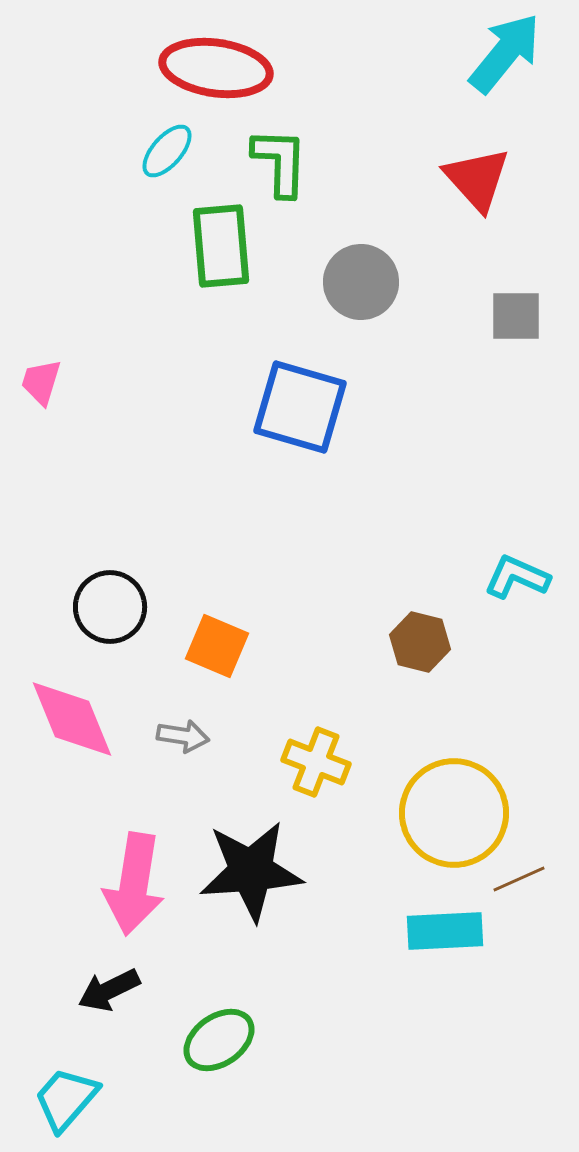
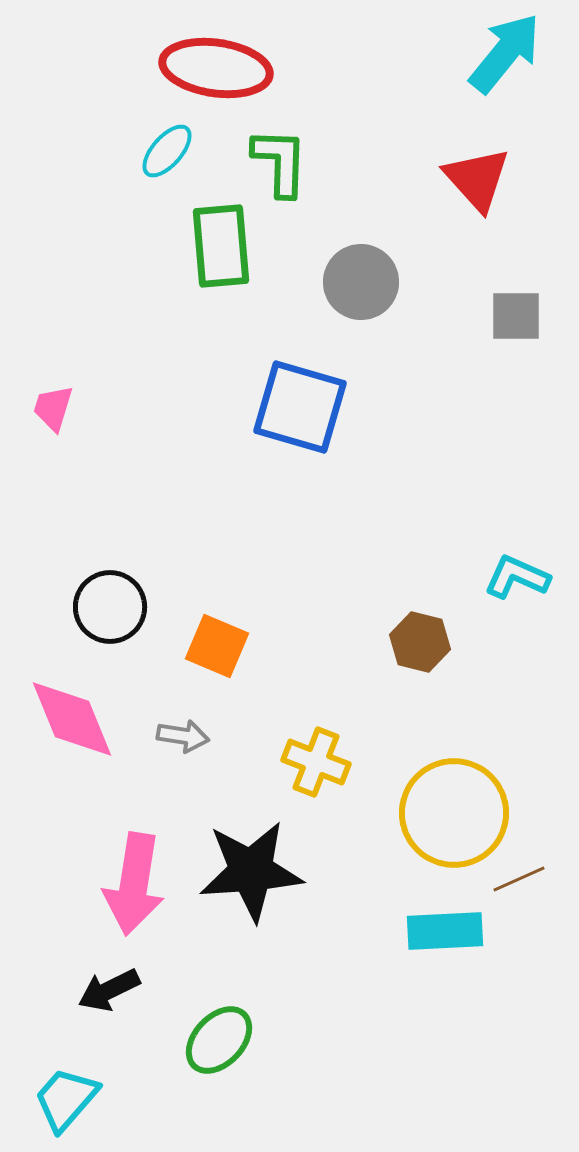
pink trapezoid: moved 12 px right, 26 px down
green ellipse: rotated 12 degrees counterclockwise
